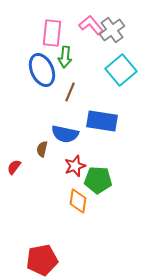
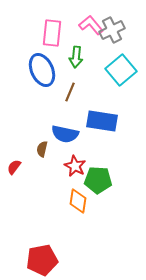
gray cross: rotated 10 degrees clockwise
green arrow: moved 11 px right
red star: rotated 25 degrees counterclockwise
